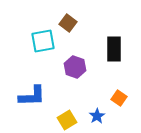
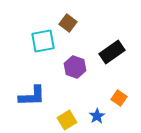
black rectangle: moved 2 px left, 3 px down; rotated 55 degrees clockwise
